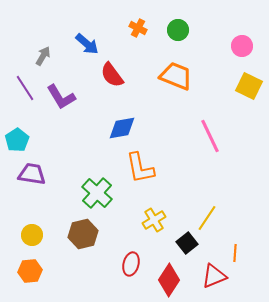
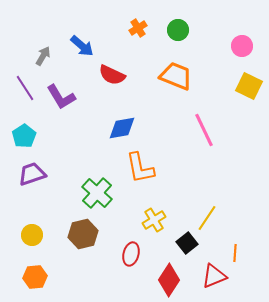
orange cross: rotated 30 degrees clockwise
blue arrow: moved 5 px left, 2 px down
red semicircle: rotated 28 degrees counterclockwise
pink line: moved 6 px left, 6 px up
cyan pentagon: moved 7 px right, 4 px up
purple trapezoid: rotated 28 degrees counterclockwise
red ellipse: moved 10 px up
orange hexagon: moved 5 px right, 6 px down
